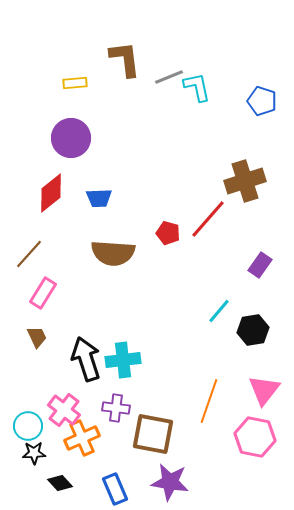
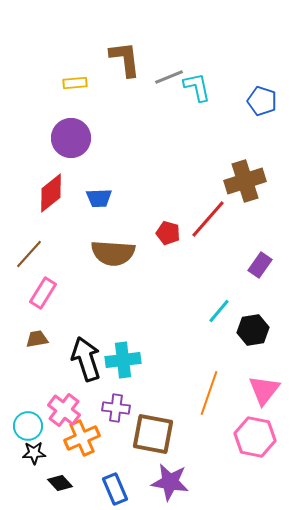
brown trapezoid: moved 2 px down; rotated 75 degrees counterclockwise
orange line: moved 8 px up
